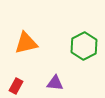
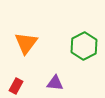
orange triangle: rotated 40 degrees counterclockwise
